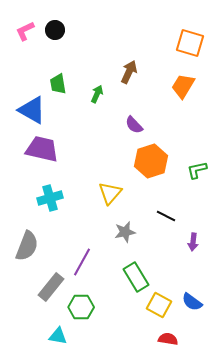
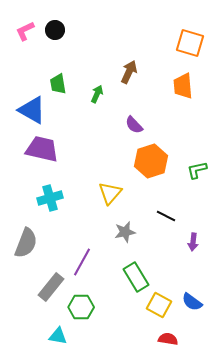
orange trapezoid: rotated 36 degrees counterclockwise
gray semicircle: moved 1 px left, 3 px up
